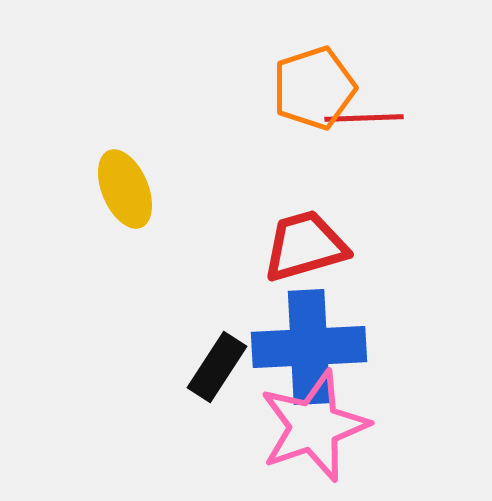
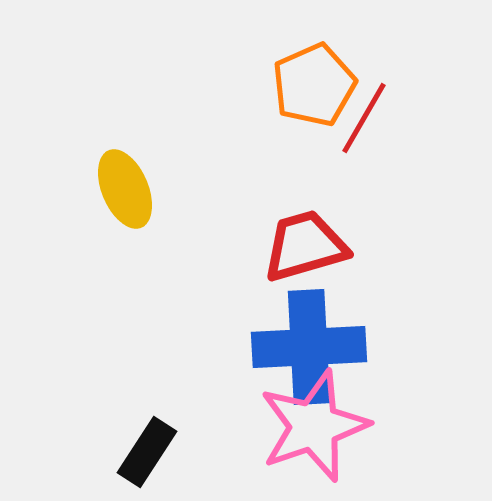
orange pentagon: moved 3 px up; rotated 6 degrees counterclockwise
red line: rotated 58 degrees counterclockwise
black rectangle: moved 70 px left, 85 px down
